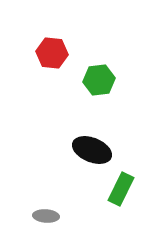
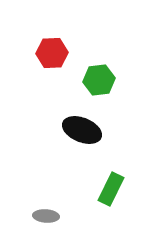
red hexagon: rotated 8 degrees counterclockwise
black ellipse: moved 10 px left, 20 px up
green rectangle: moved 10 px left
